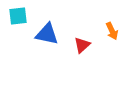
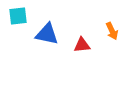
red triangle: rotated 36 degrees clockwise
